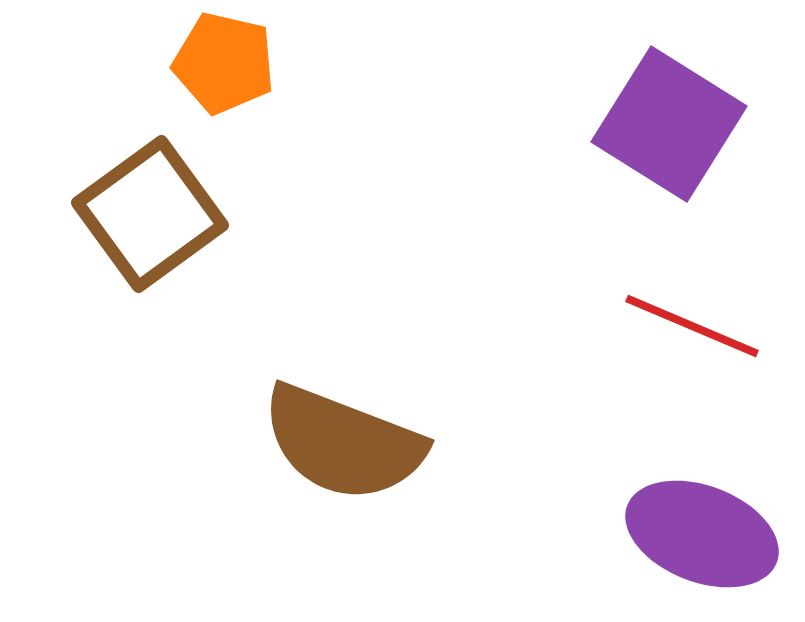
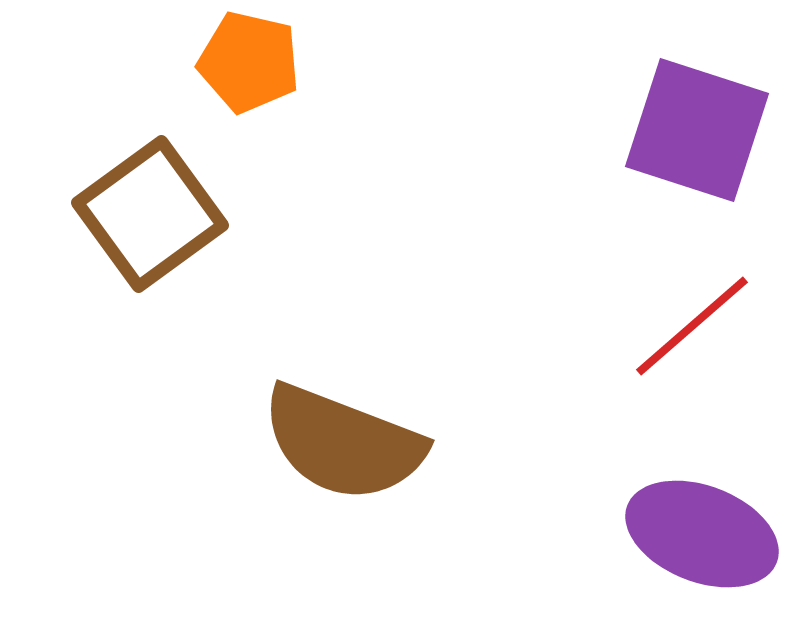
orange pentagon: moved 25 px right, 1 px up
purple square: moved 28 px right, 6 px down; rotated 14 degrees counterclockwise
red line: rotated 64 degrees counterclockwise
